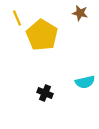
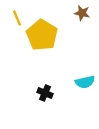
brown star: moved 2 px right
